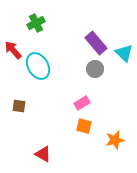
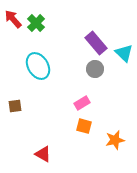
green cross: rotated 18 degrees counterclockwise
red arrow: moved 31 px up
brown square: moved 4 px left; rotated 16 degrees counterclockwise
